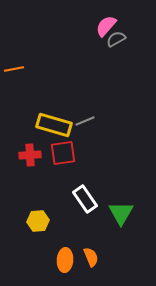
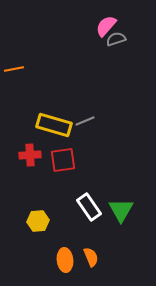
gray semicircle: rotated 12 degrees clockwise
red square: moved 7 px down
white rectangle: moved 4 px right, 8 px down
green triangle: moved 3 px up
orange ellipse: rotated 10 degrees counterclockwise
